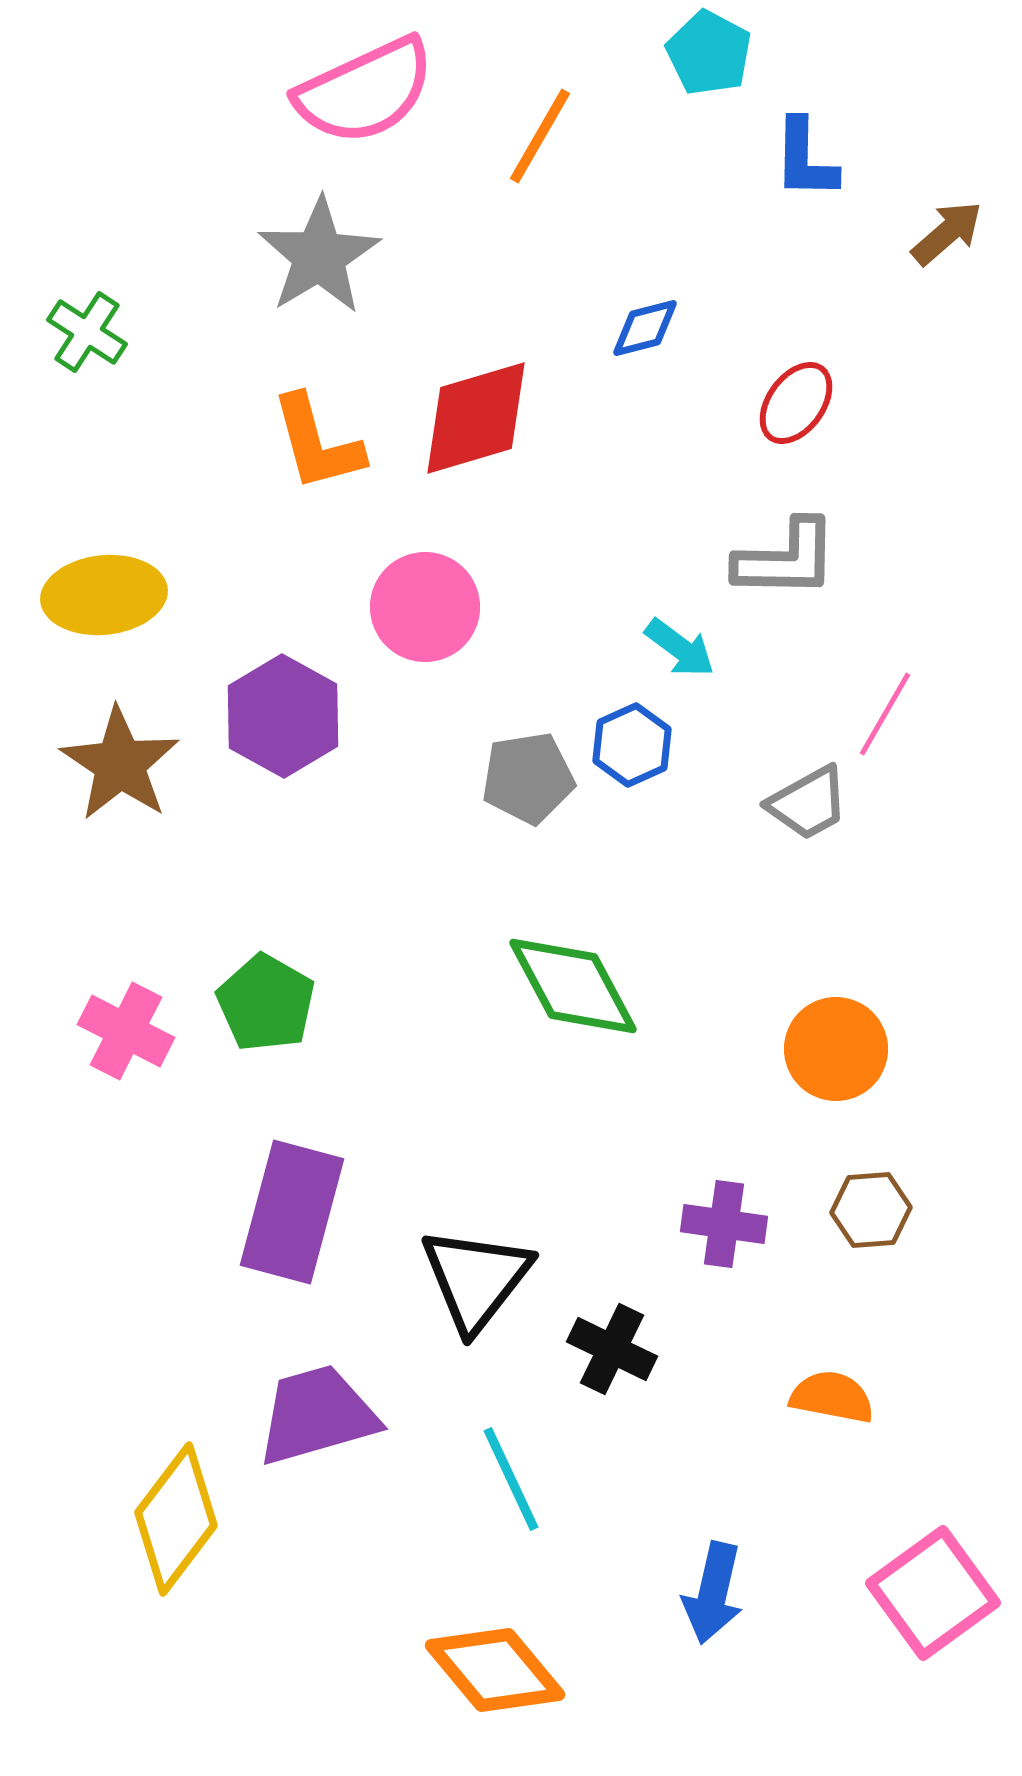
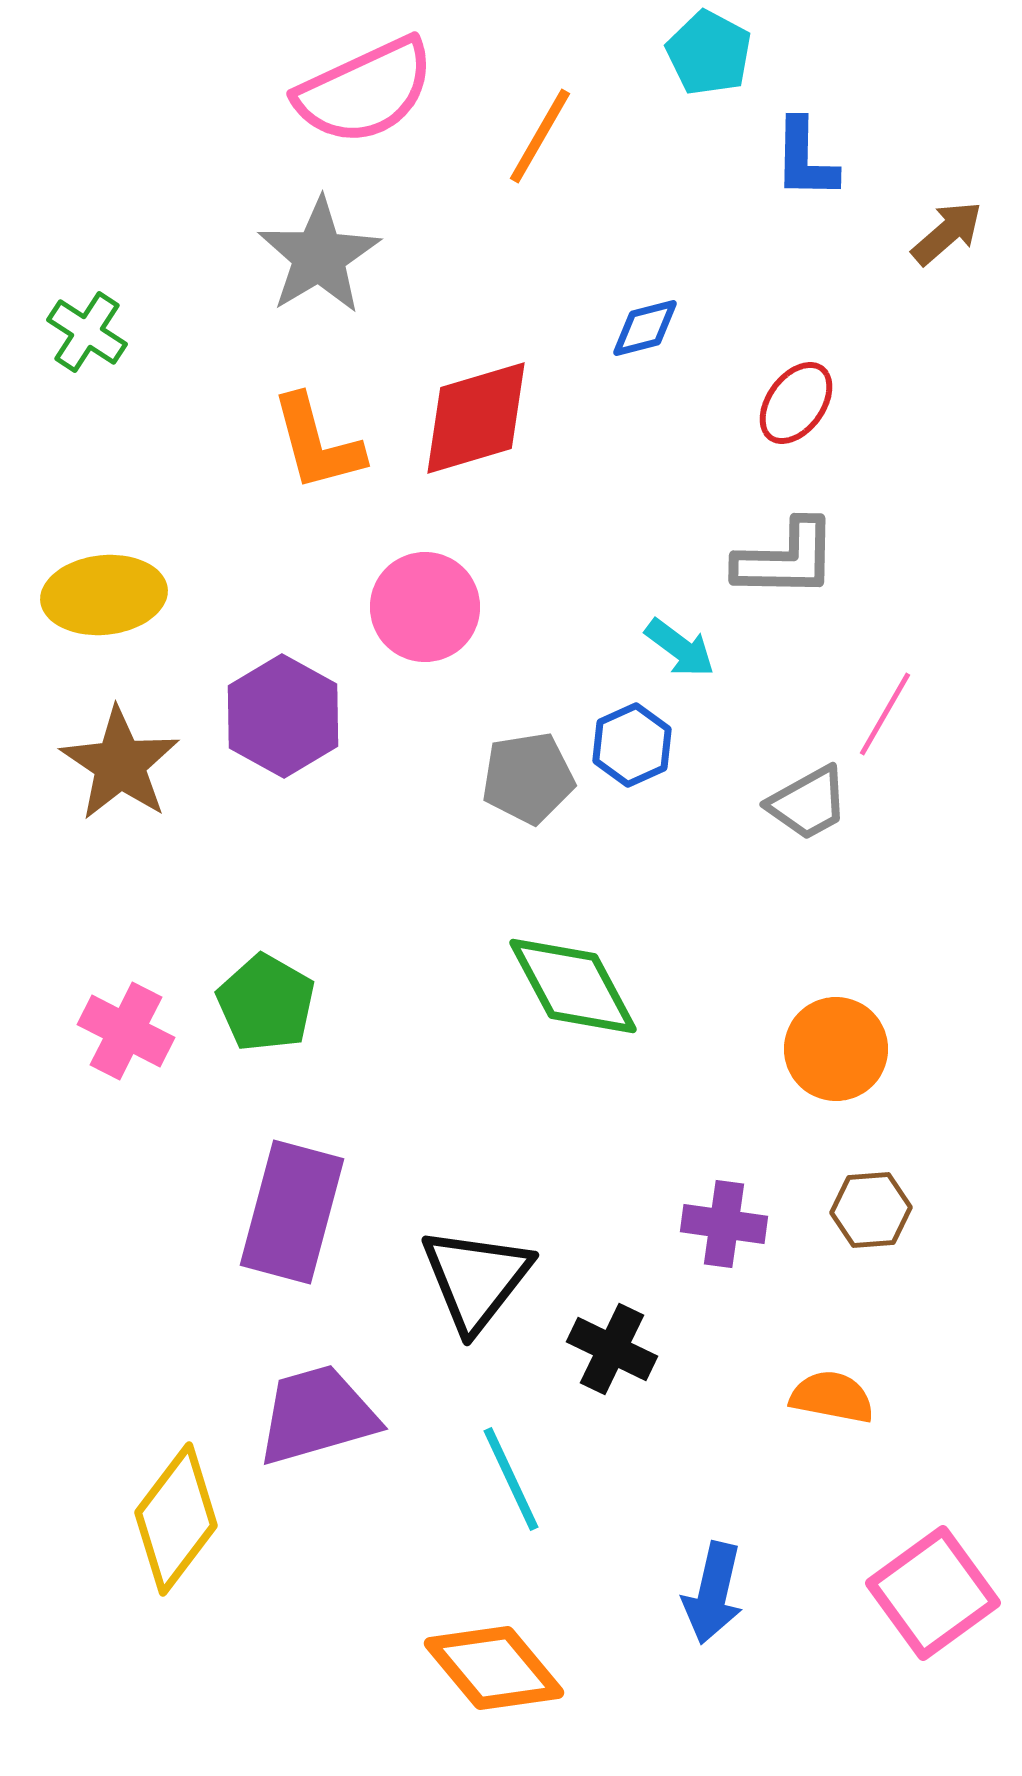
orange diamond: moved 1 px left, 2 px up
